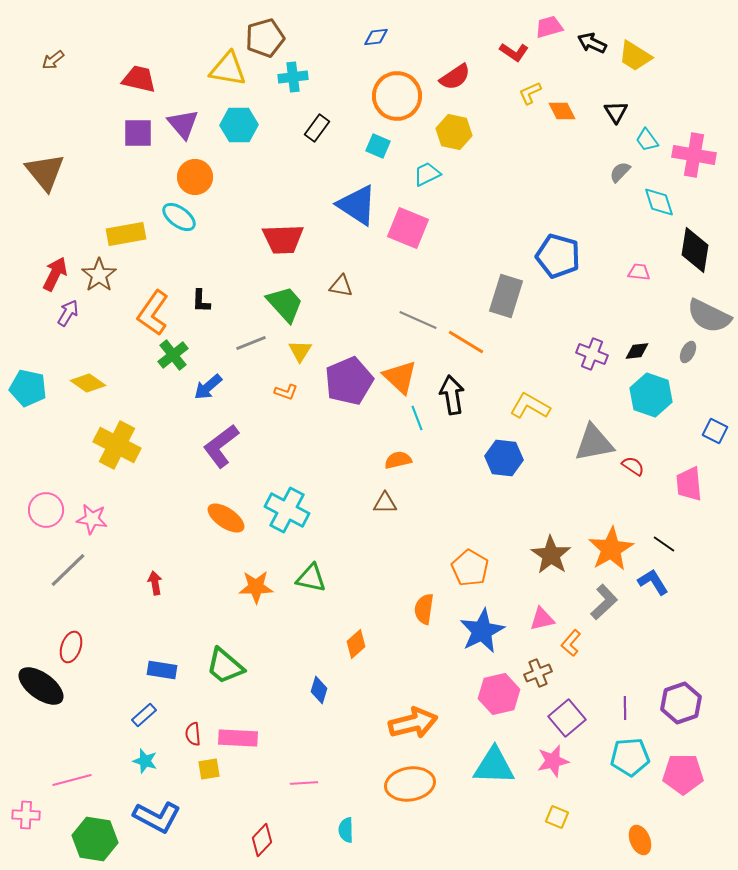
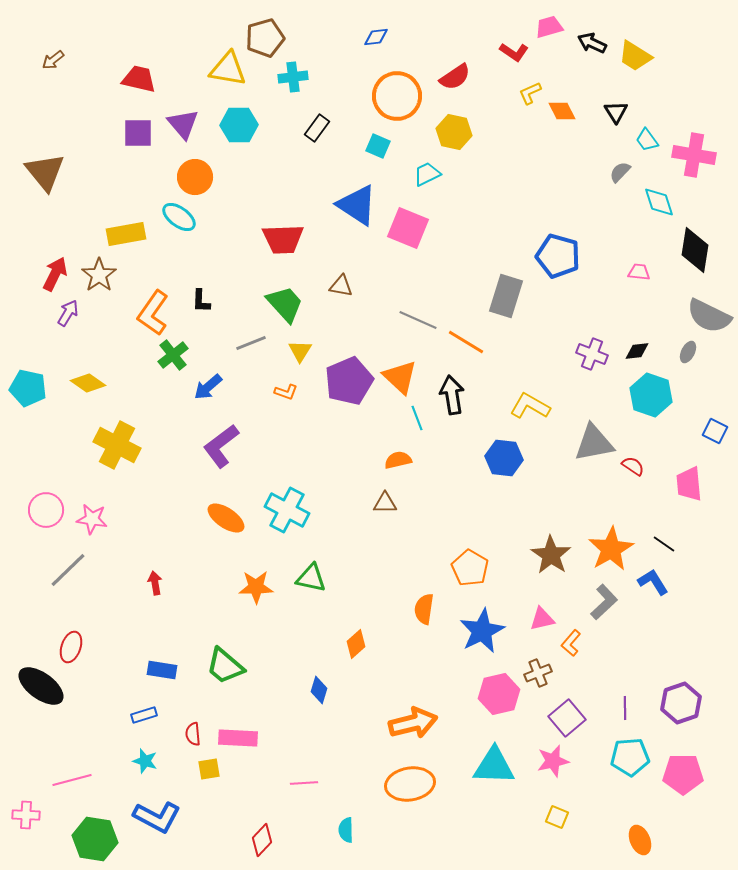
blue rectangle at (144, 715): rotated 25 degrees clockwise
